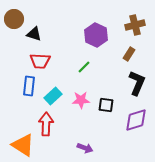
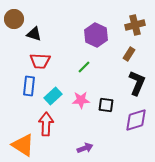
purple arrow: rotated 42 degrees counterclockwise
